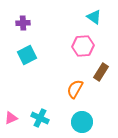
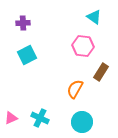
pink hexagon: rotated 10 degrees clockwise
